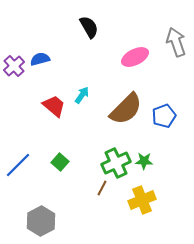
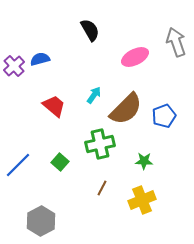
black semicircle: moved 1 px right, 3 px down
cyan arrow: moved 12 px right
green cross: moved 16 px left, 19 px up; rotated 12 degrees clockwise
